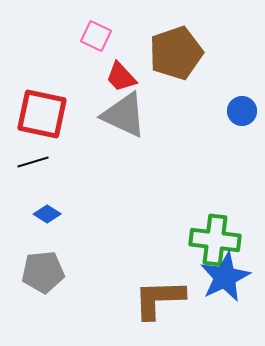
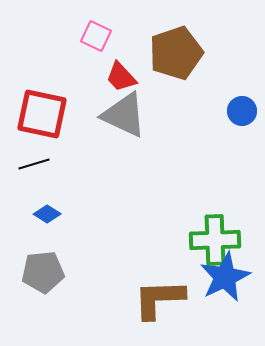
black line: moved 1 px right, 2 px down
green cross: rotated 9 degrees counterclockwise
